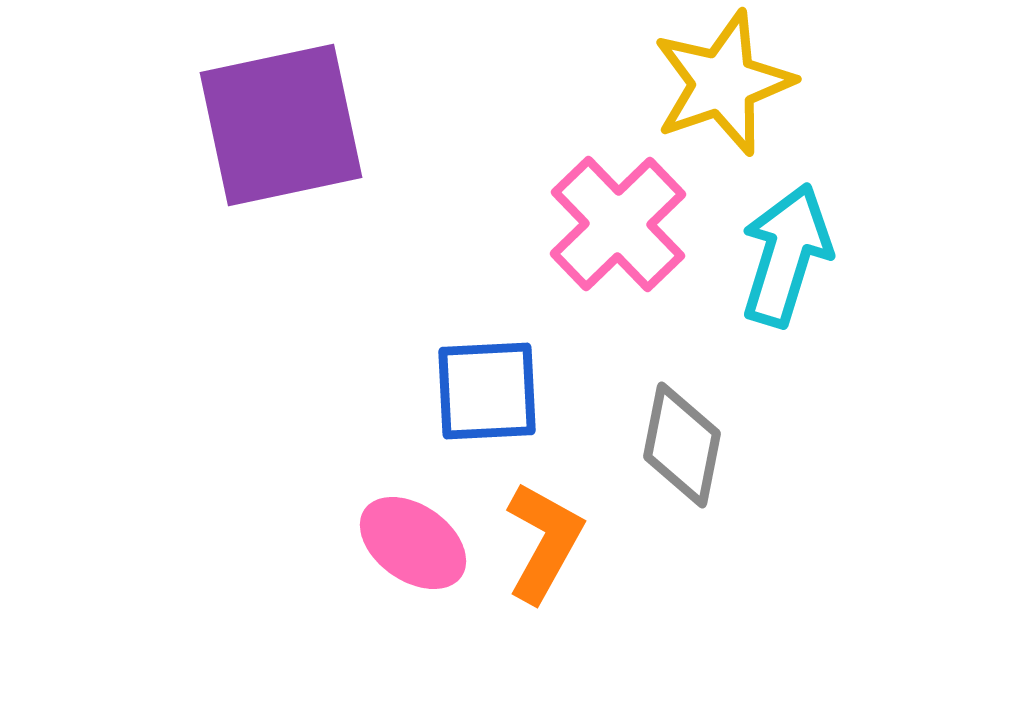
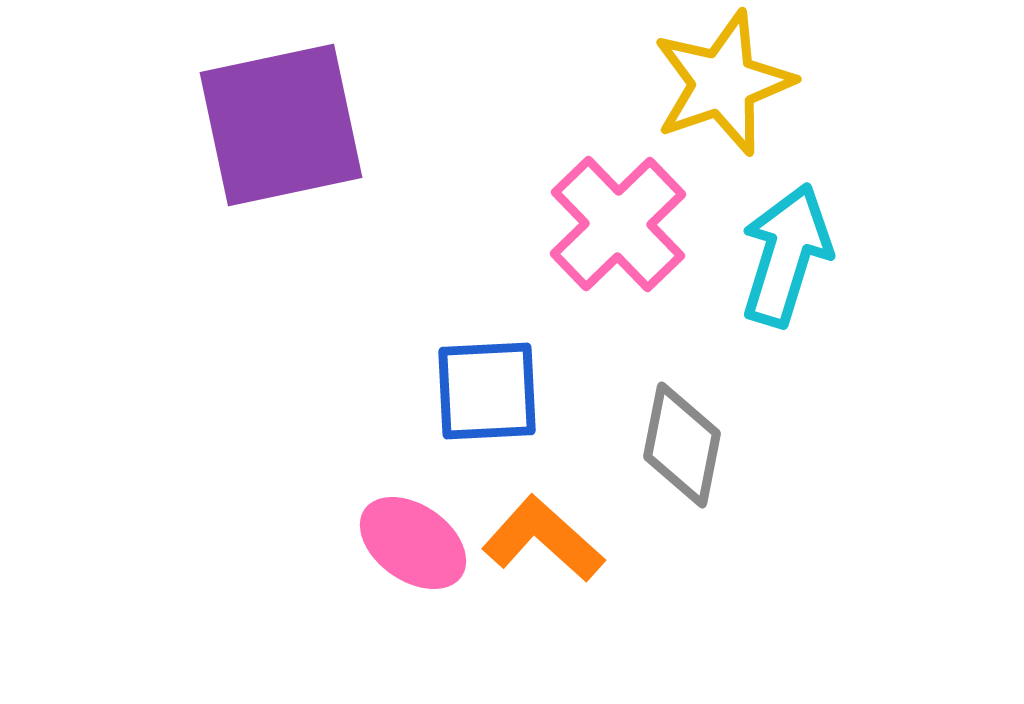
orange L-shape: moved 1 px left, 3 px up; rotated 77 degrees counterclockwise
